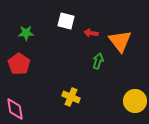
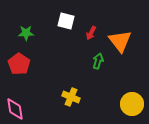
red arrow: rotated 72 degrees counterclockwise
yellow circle: moved 3 px left, 3 px down
